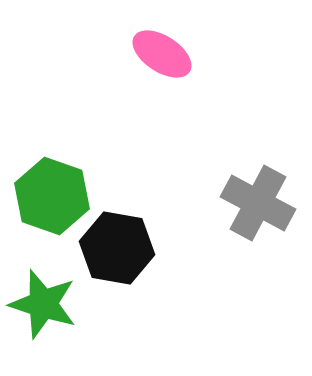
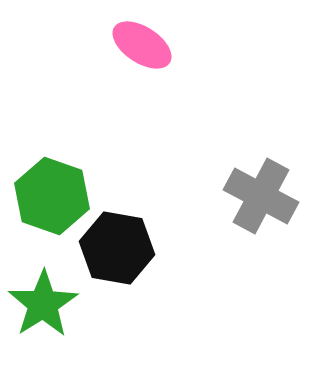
pink ellipse: moved 20 px left, 9 px up
gray cross: moved 3 px right, 7 px up
green star: rotated 22 degrees clockwise
